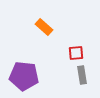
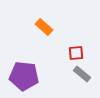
gray rectangle: moved 1 px up; rotated 42 degrees counterclockwise
